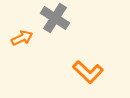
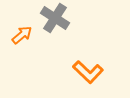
orange arrow: moved 3 px up; rotated 15 degrees counterclockwise
